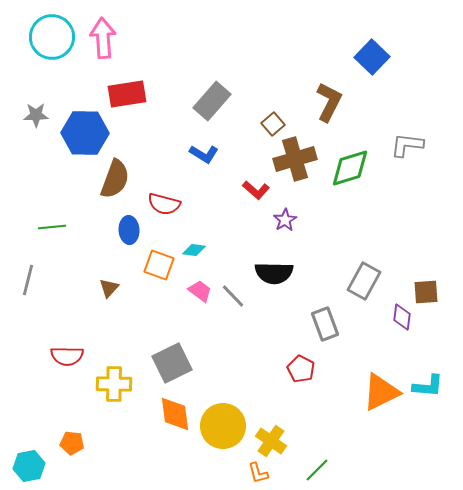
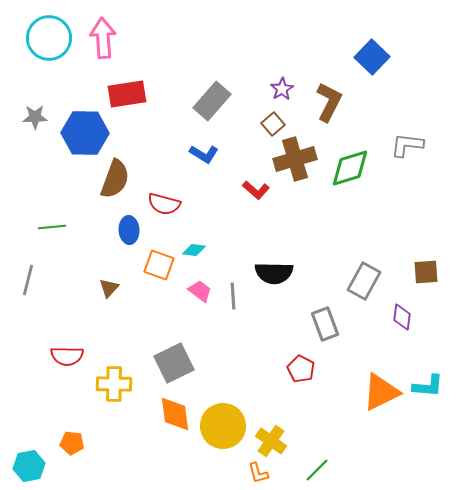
cyan circle at (52, 37): moved 3 px left, 1 px down
gray star at (36, 115): moved 1 px left, 2 px down
purple star at (285, 220): moved 3 px left, 131 px up
brown square at (426, 292): moved 20 px up
gray line at (233, 296): rotated 40 degrees clockwise
gray square at (172, 363): moved 2 px right
